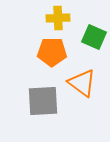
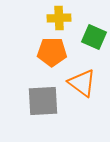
yellow cross: moved 1 px right
